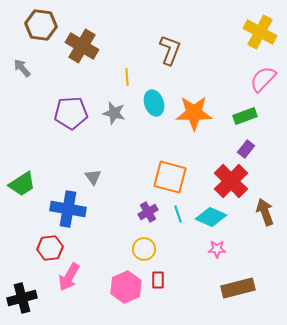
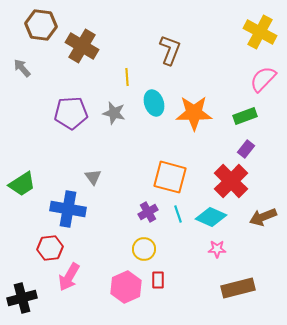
brown arrow: moved 2 px left, 5 px down; rotated 92 degrees counterclockwise
